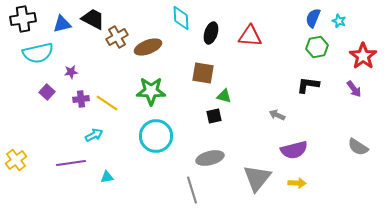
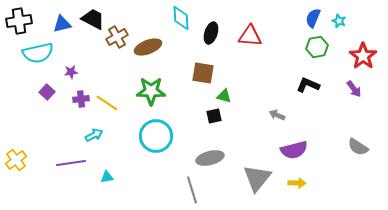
black cross: moved 4 px left, 2 px down
black L-shape: rotated 15 degrees clockwise
